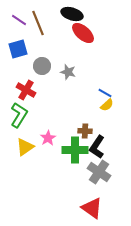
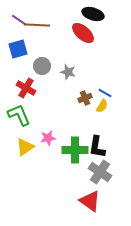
black ellipse: moved 21 px right
brown line: moved 1 px left, 2 px down; rotated 65 degrees counterclockwise
red cross: moved 2 px up
yellow semicircle: moved 5 px left, 1 px down; rotated 16 degrees counterclockwise
green L-shape: rotated 55 degrees counterclockwise
brown cross: moved 33 px up; rotated 24 degrees counterclockwise
pink star: rotated 21 degrees clockwise
black L-shape: rotated 25 degrees counterclockwise
gray cross: moved 1 px right
red triangle: moved 2 px left, 7 px up
